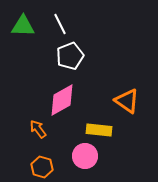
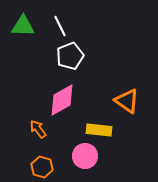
white line: moved 2 px down
